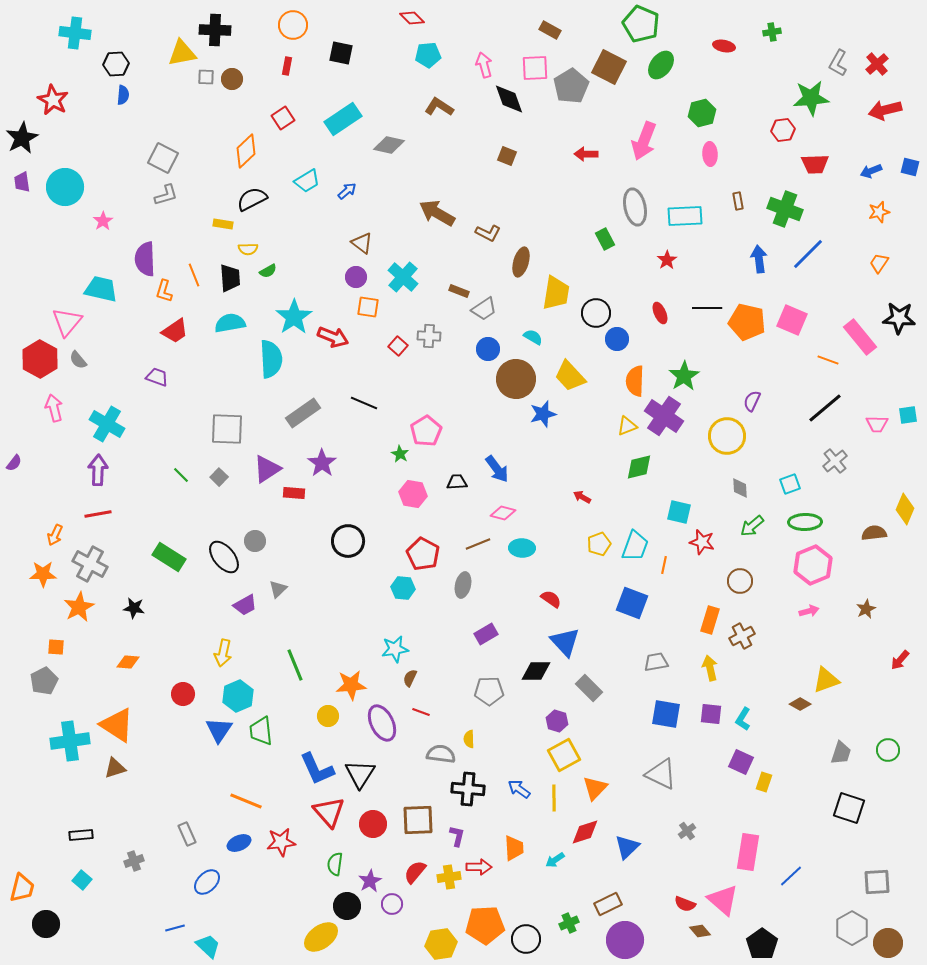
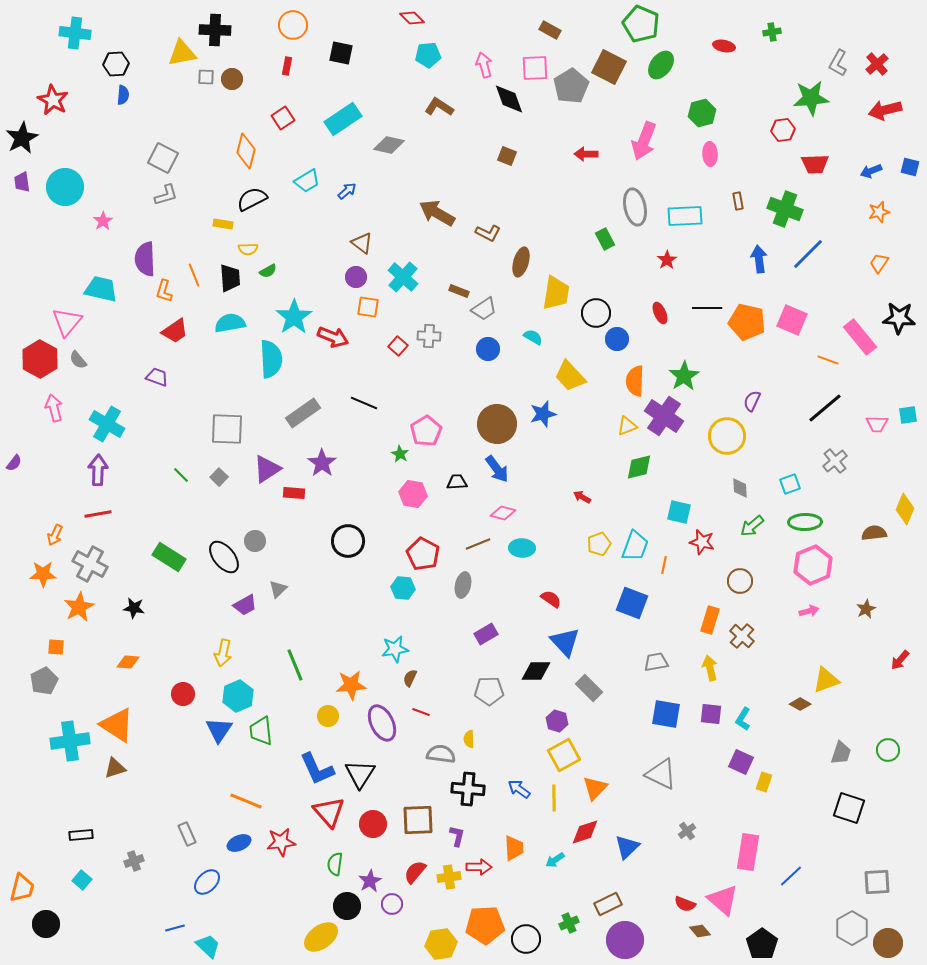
orange diamond at (246, 151): rotated 32 degrees counterclockwise
brown circle at (516, 379): moved 19 px left, 45 px down
brown cross at (742, 636): rotated 20 degrees counterclockwise
